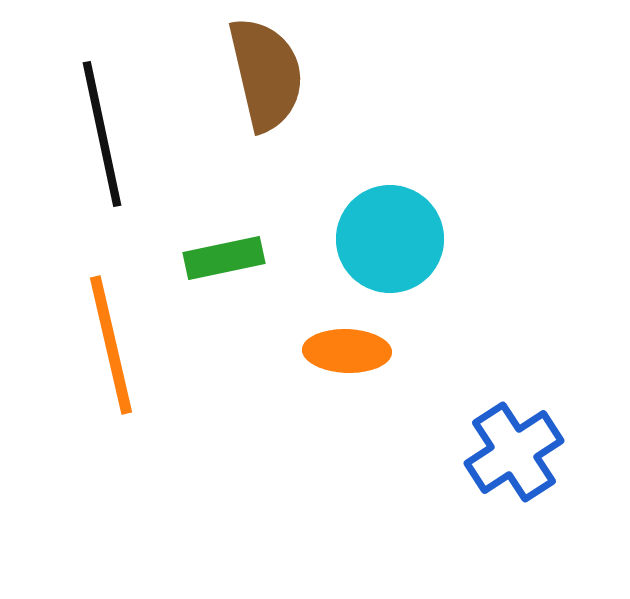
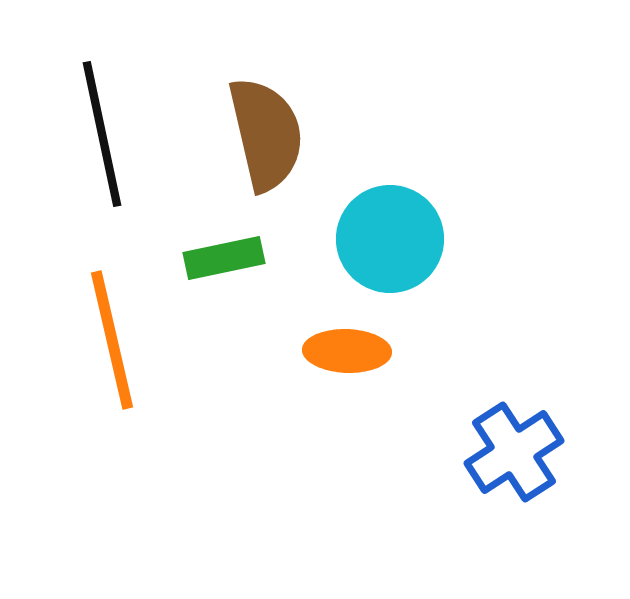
brown semicircle: moved 60 px down
orange line: moved 1 px right, 5 px up
